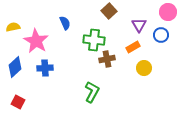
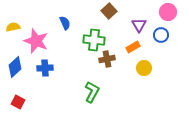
pink star: rotated 10 degrees counterclockwise
